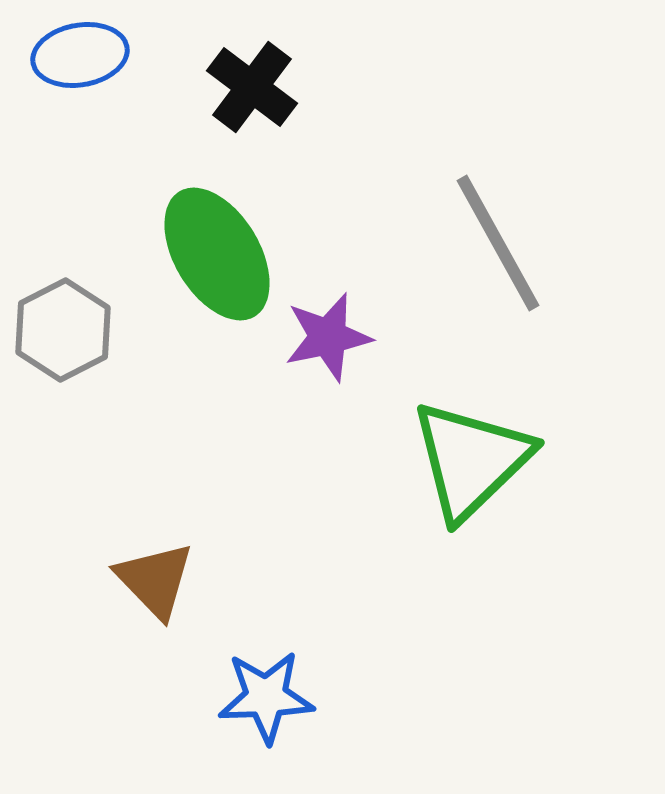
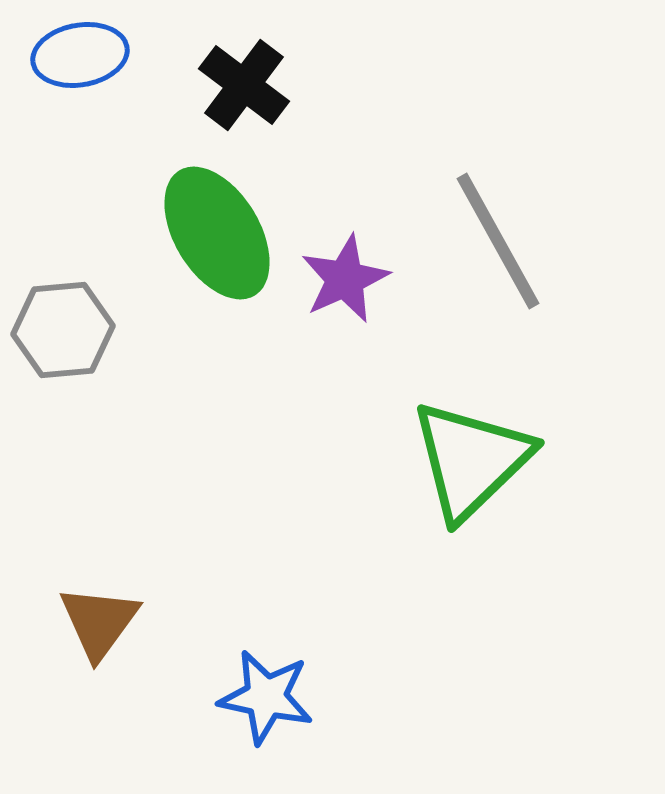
black cross: moved 8 px left, 2 px up
gray line: moved 2 px up
green ellipse: moved 21 px up
gray hexagon: rotated 22 degrees clockwise
purple star: moved 17 px right, 58 px up; rotated 12 degrees counterclockwise
brown triangle: moved 56 px left, 42 px down; rotated 20 degrees clockwise
blue star: rotated 14 degrees clockwise
